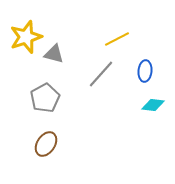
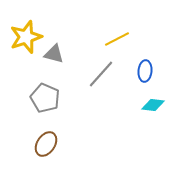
gray pentagon: rotated 20 degrees counterclockwise
